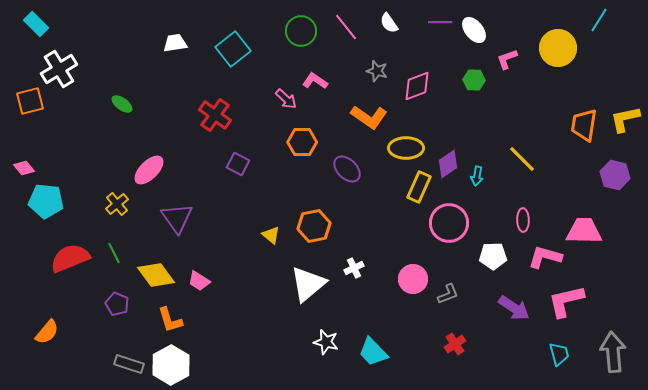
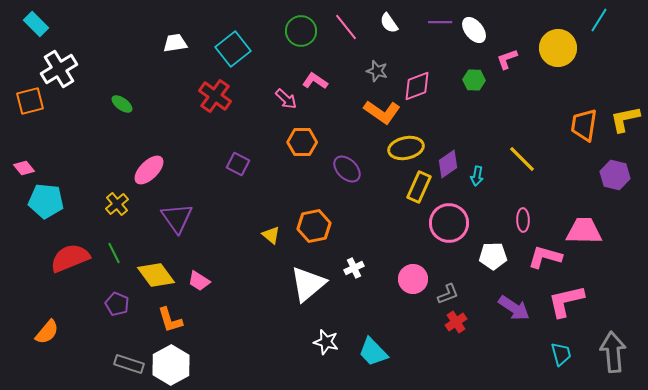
red cross at (215, 115): moved 19 px up
orange L-shape at (369, 117): moved 13 px right, 5 px up
yellow ellipse at (406, 148): rotated 12 degrees counterclockwise
red cross at (455, 344): moved 1 px right, 22 px up
cyan trapezoid at (559, 354): moved 2 px right
